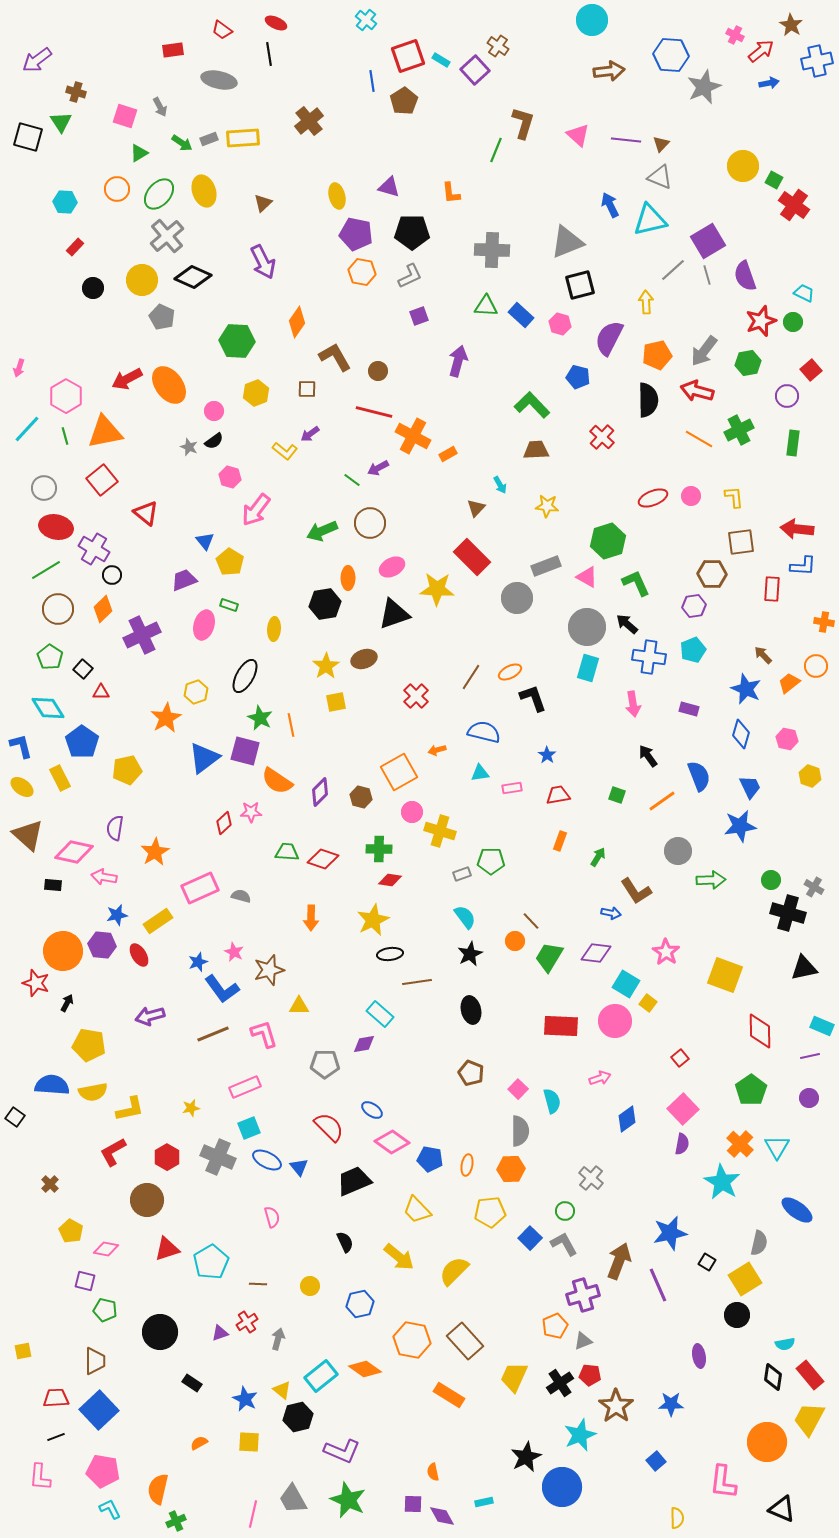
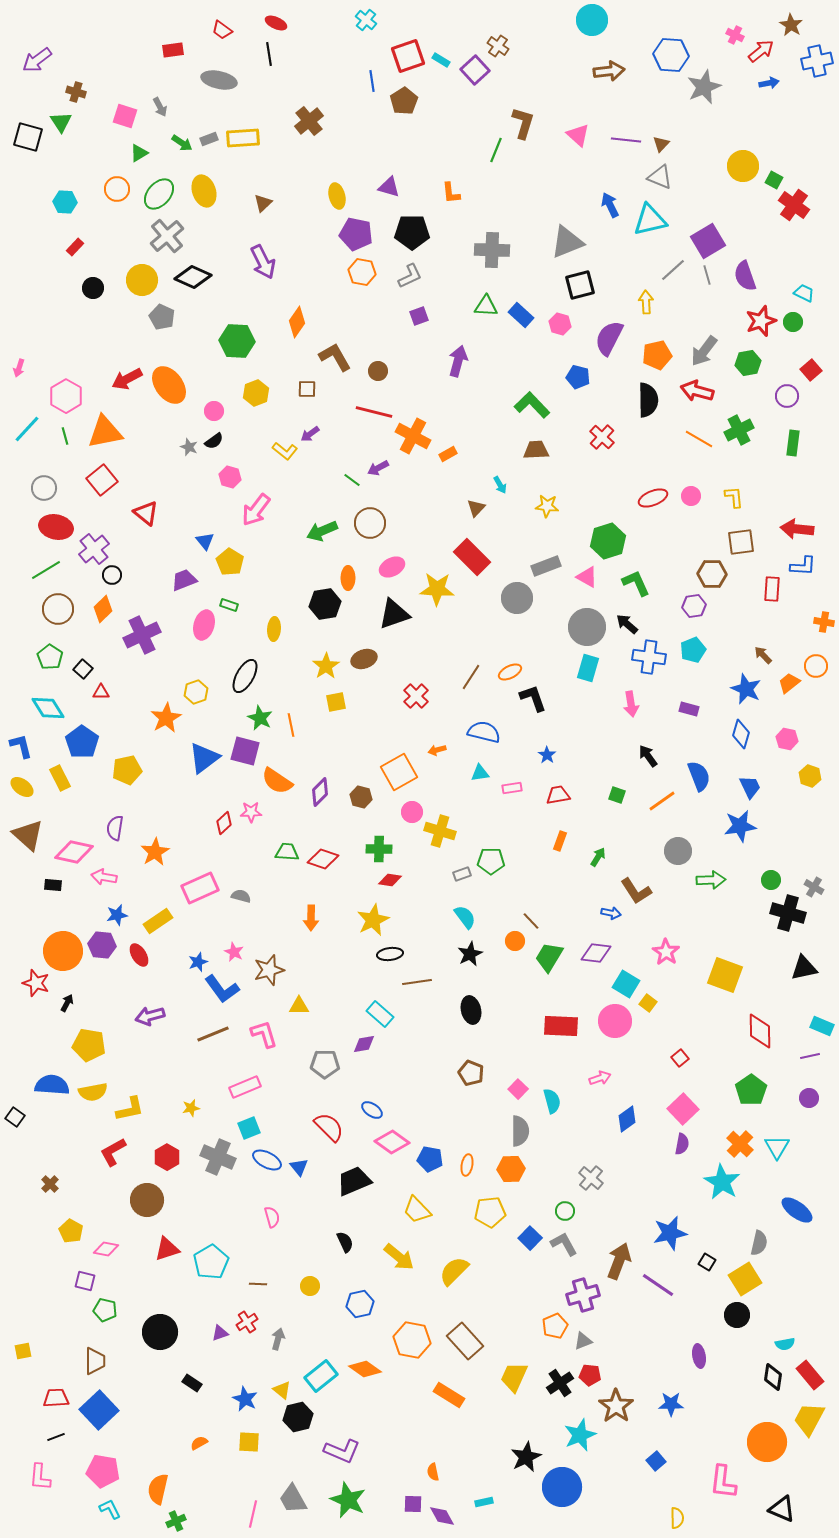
purple cross at (94, 549): rotated 20 degrees clockwise
pink arrow at (633, 704): moved 2 px left
purple line at (658, 1285): rotated 32 degrees counterclockwise
